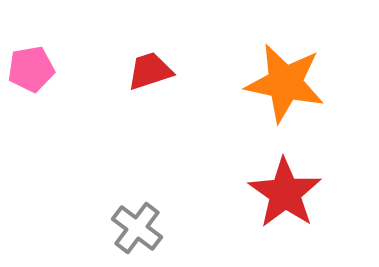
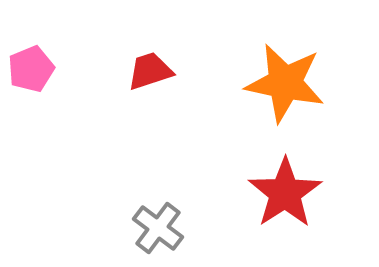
pink pentagon: rotated 12 degrees counterclockwise
red star: rotated 4 degrees clockwise
gray cross: moved 21 px right
